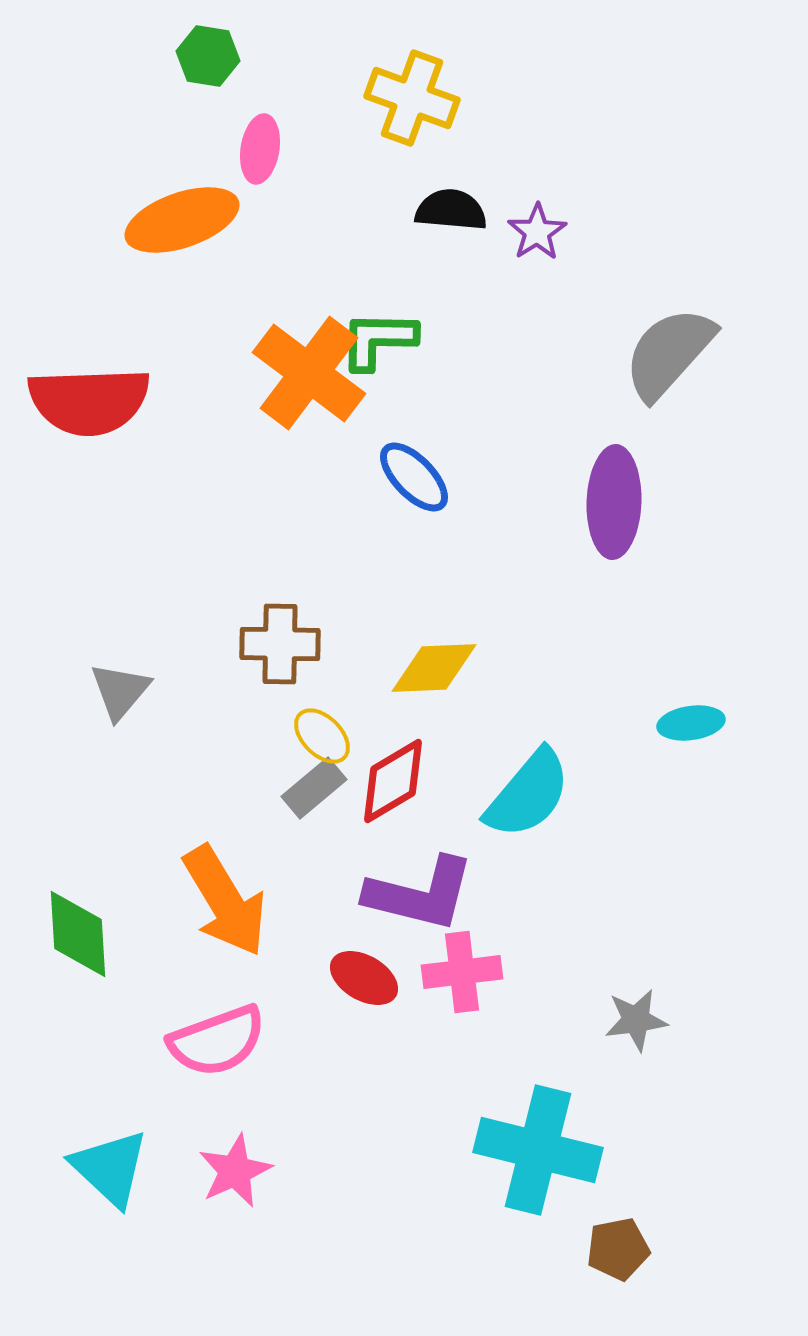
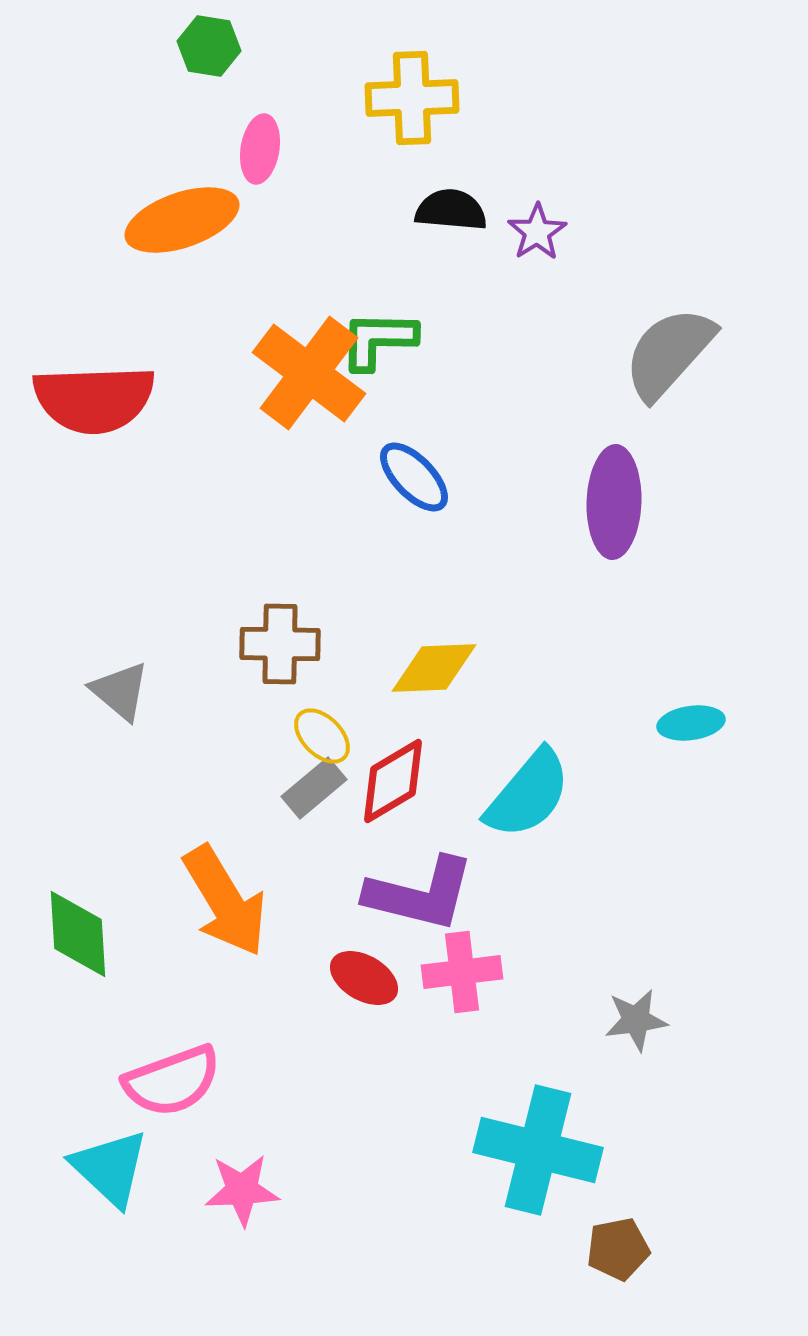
green hexagon: moved 1 px right, 10 px up
yellow cross: rotated 22 degrees counterclockwise
red semicircle: moved 5 px right, 2 px up
gray triangle: rotated 30 degrees counterclockwise
pink semicircle: moved 45 px left, 40 px down
pink star: moved 7 px right, 19 px down; rotated 22 degrees clockwise
